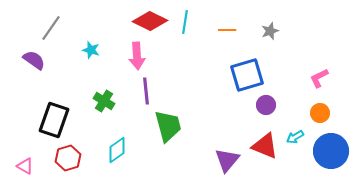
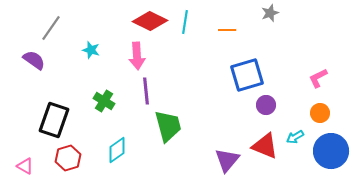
gray star: moved 18 px up
pink L-shape: moved 1 px left
